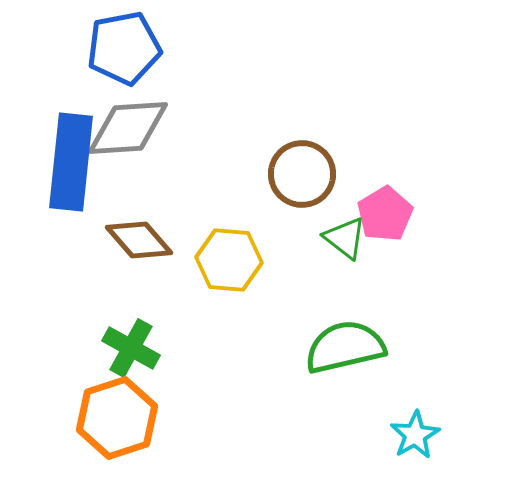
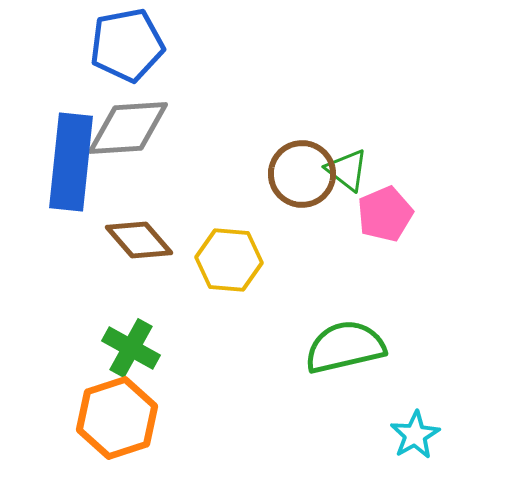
blue pentagon: moved 3 px right, 3 px up
pink pentagon: rotated 8 degrees clockwise
green triangle: moved 2 px right, 68 px up
